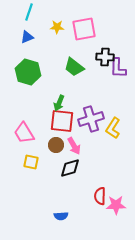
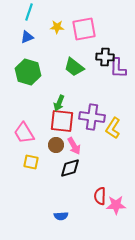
purple cross: moved 1 px right, 2 px up; rotated 25 degrees clockwise
